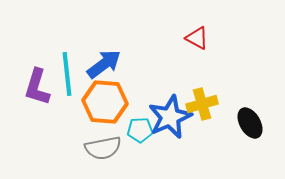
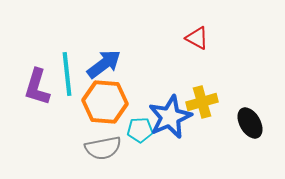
yellow cross: moved 2 px up
